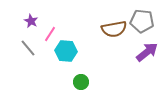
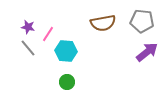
purple star: moved 3 px left, 6 px down; rotated 16 degrees counterclockwise
brown semicircle: moved 11 px left, 6 px up
pink line: moved 2 px left
green circle: moved 14 px left
